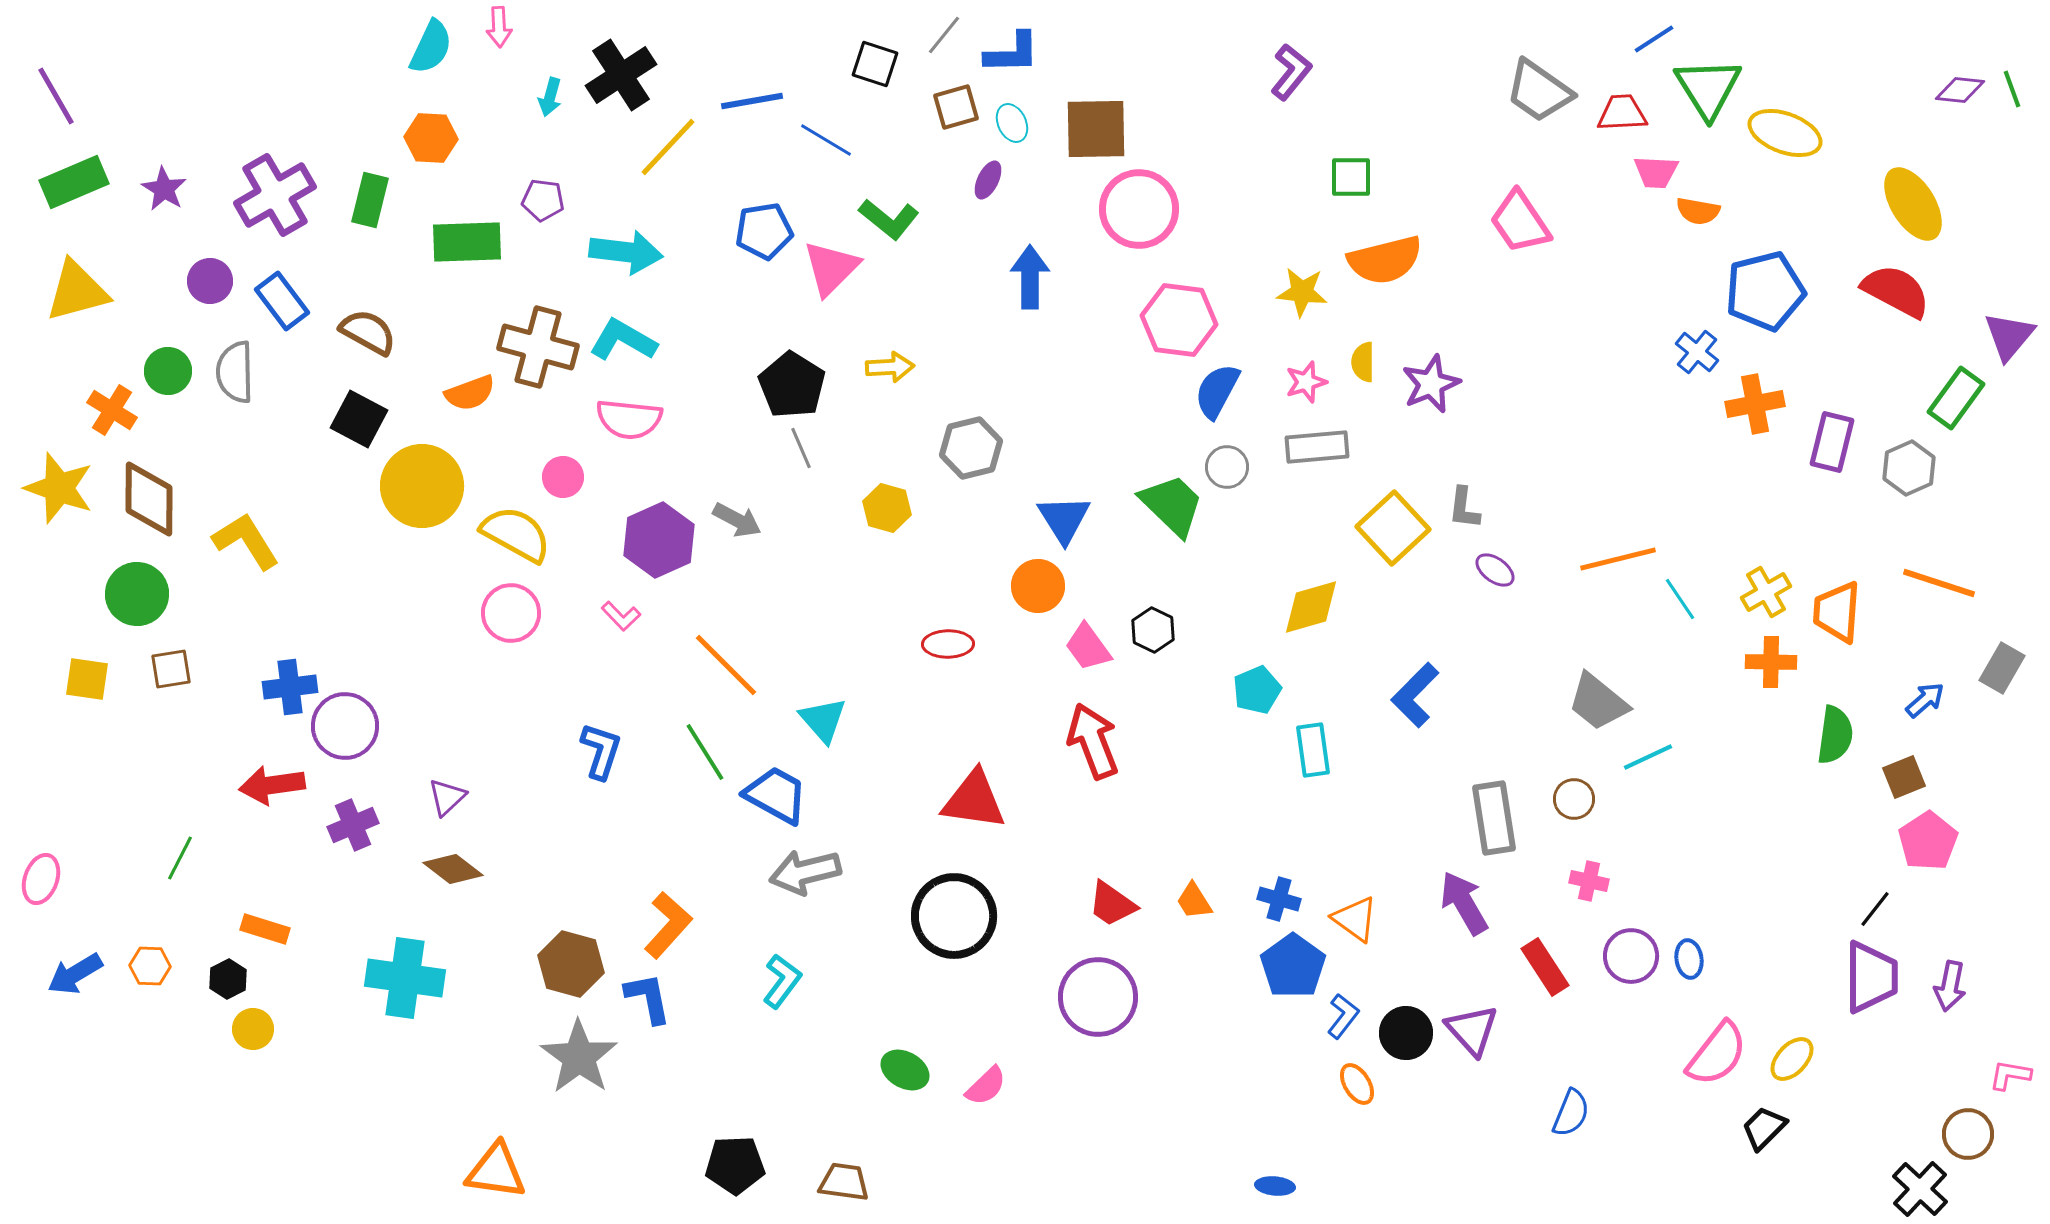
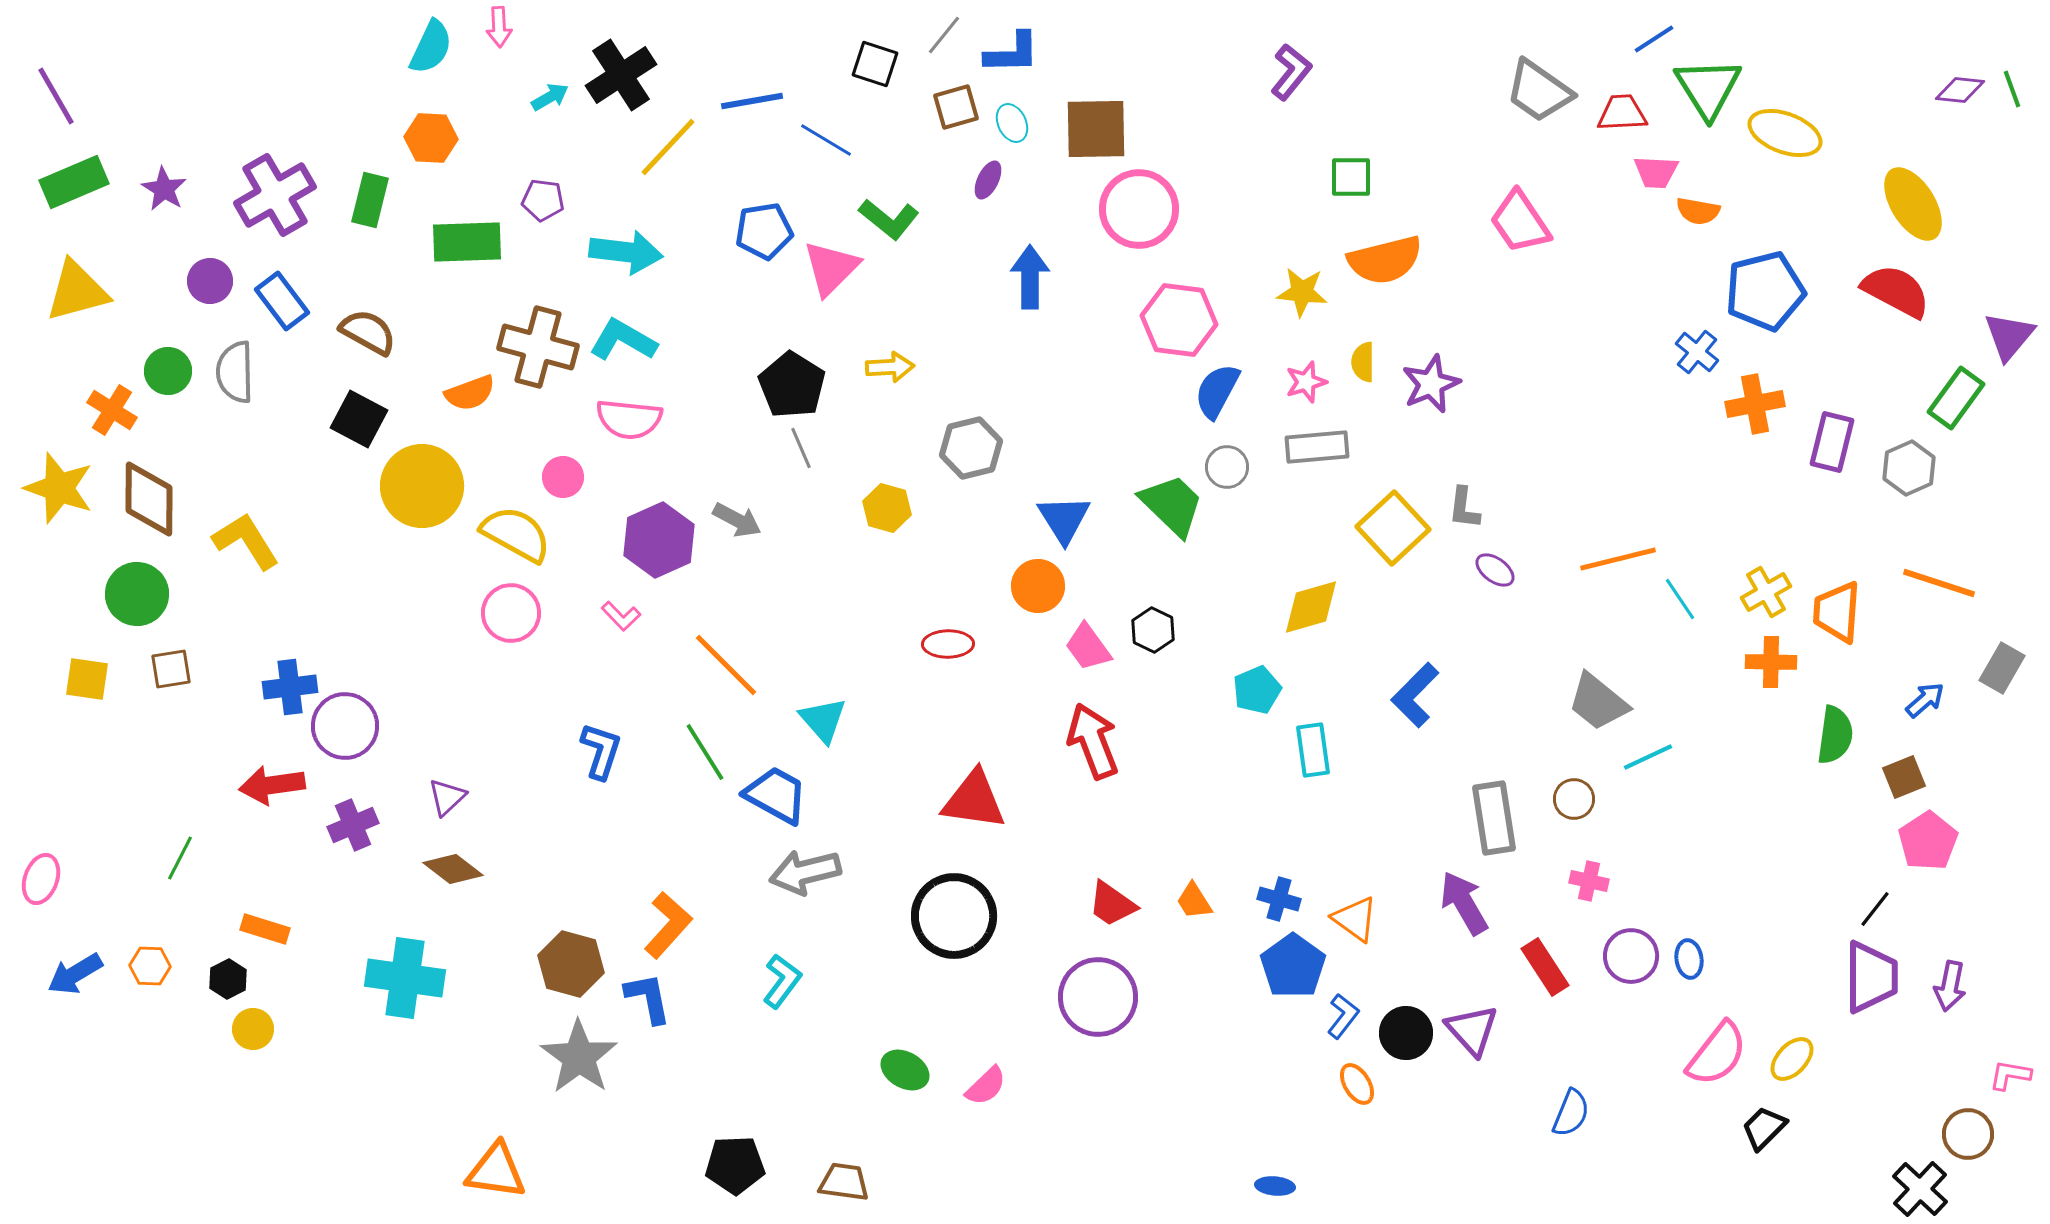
cyan arrow at (550, 97): rotated 135 degrees counterclockwise
